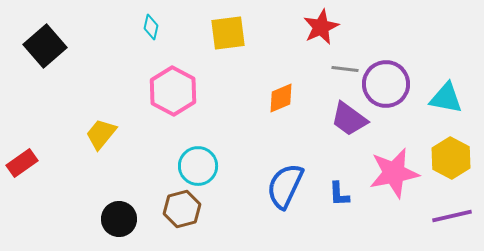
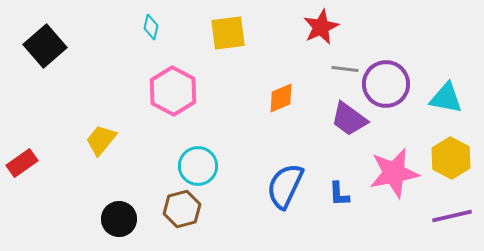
yellow trapezoid: moved 6 px down
